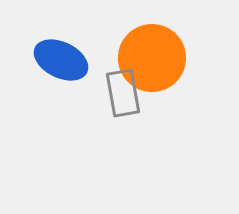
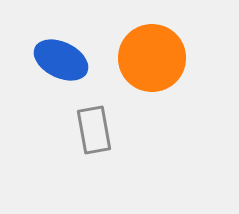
gray rectangle: moved 29 px left, 37 px down
